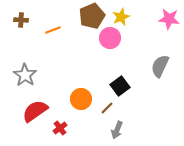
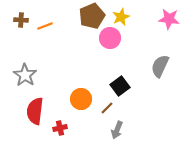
orange line: moved 8 px left, 4 px up
red semicircle: rotated 48 degrees counterclockwise
red cross: rotated 24 degrees clockwise
